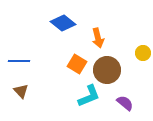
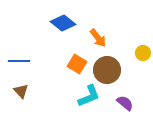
orange arrow: rotated 24 degrees counterclockwise
